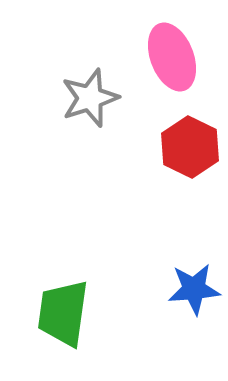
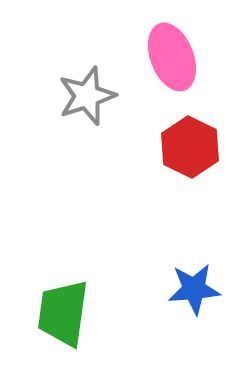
gray star: moved 3 px left, 2 px up
